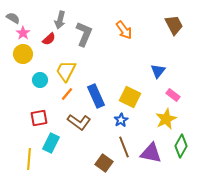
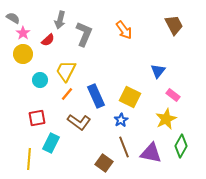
red semicircle: moved 1 px left, 1 px down
red square: moved 2 px left
